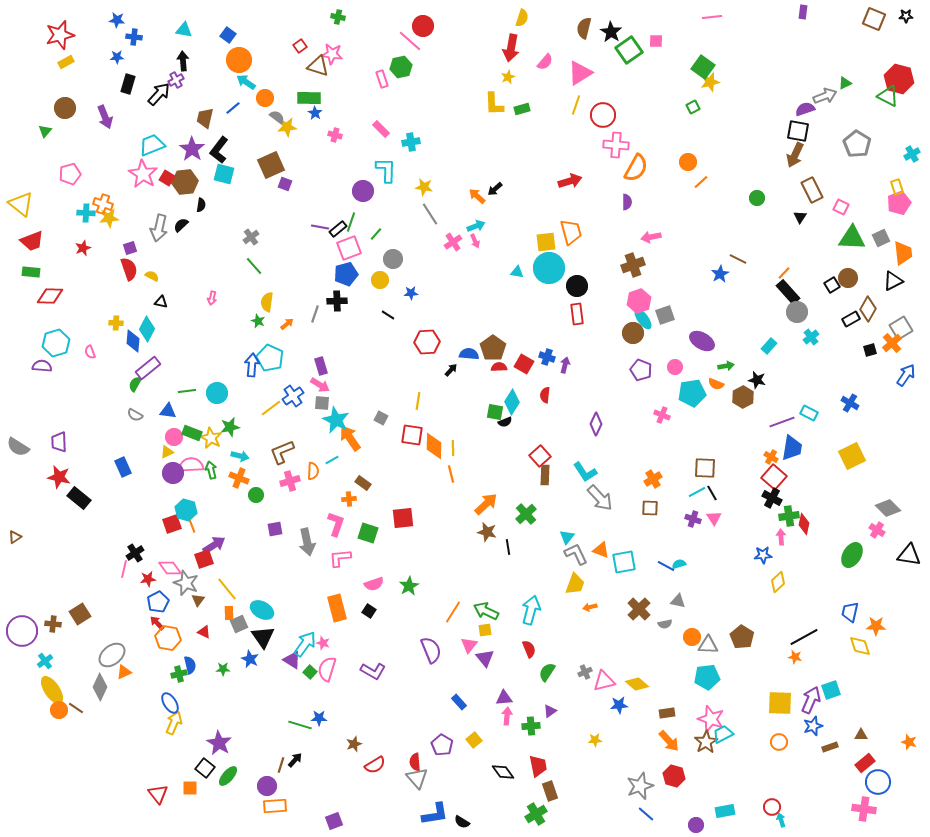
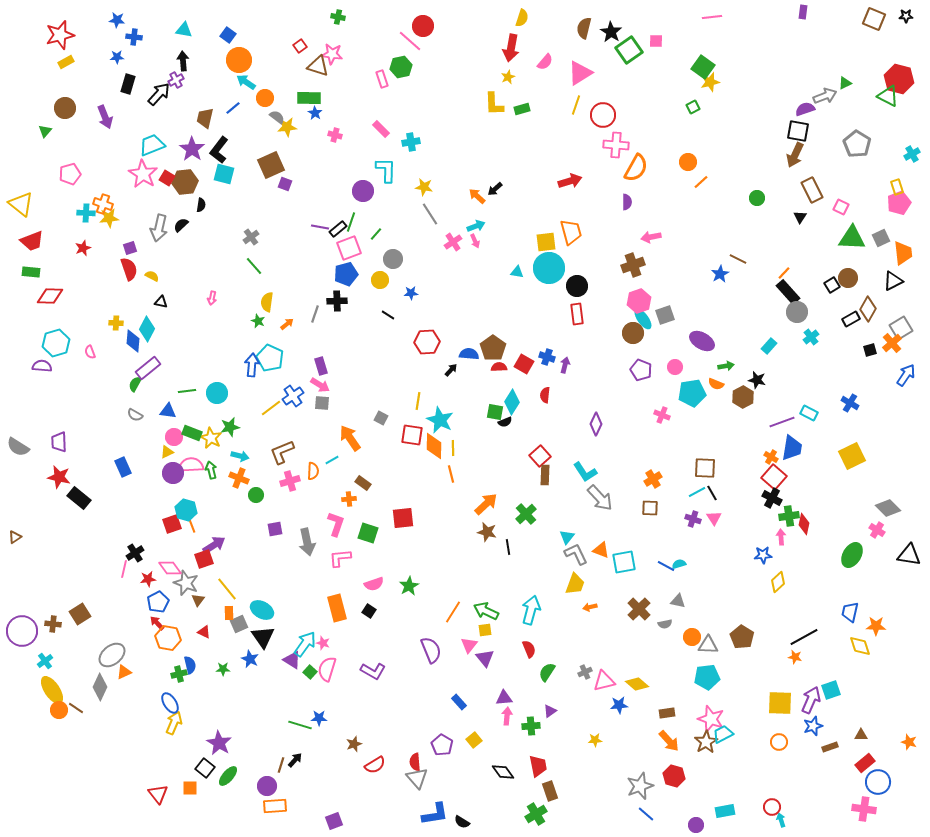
cyan star at (336, 420): moved 104 px right
